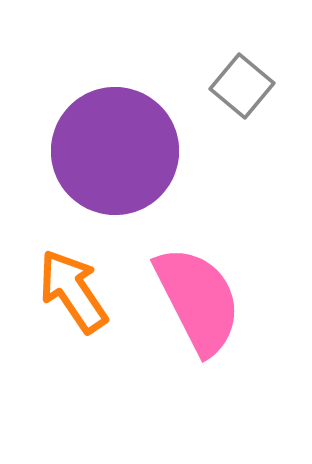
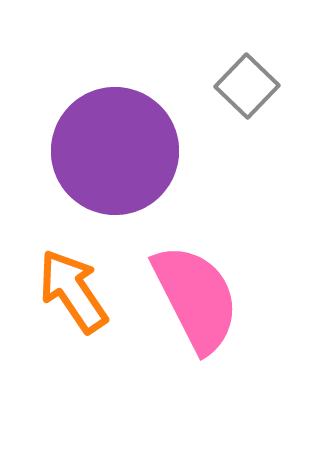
gray square: moved 5 px right; rotated 4 degrees clockwise
pink semicircle: moved 2 px left, 2 px up
